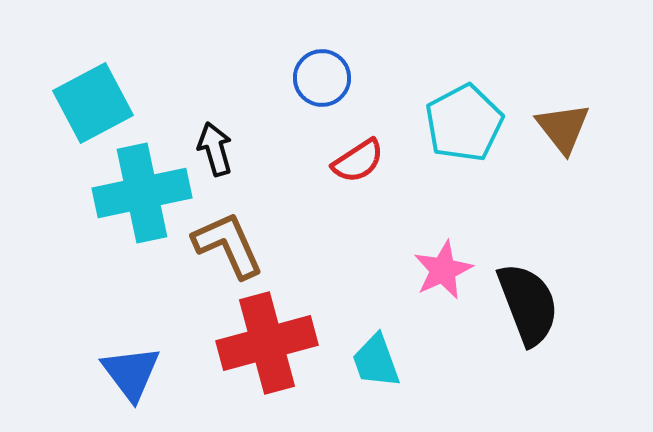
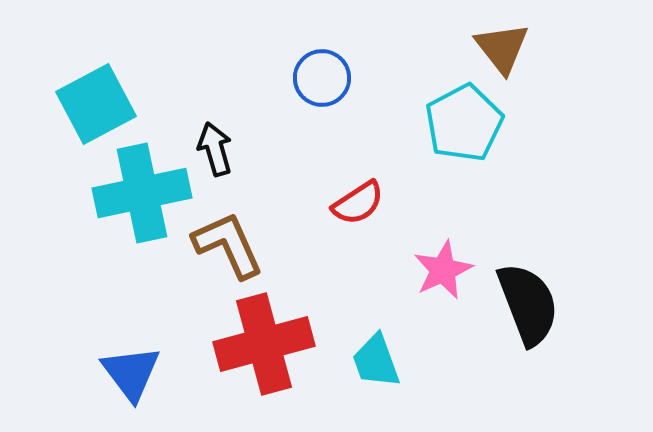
cyan square: moved 3 px right, 1 px down
brown triangle: moved 61 px left, 80 px up
red semicircle: moved 42 px down
red cross: moved 3 px left, 1 px down
